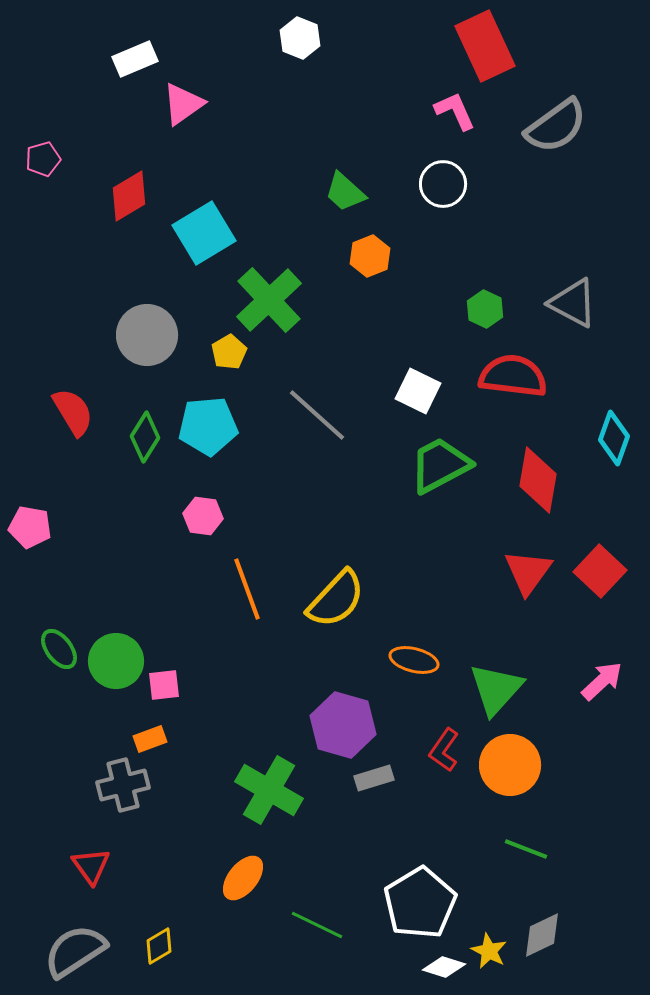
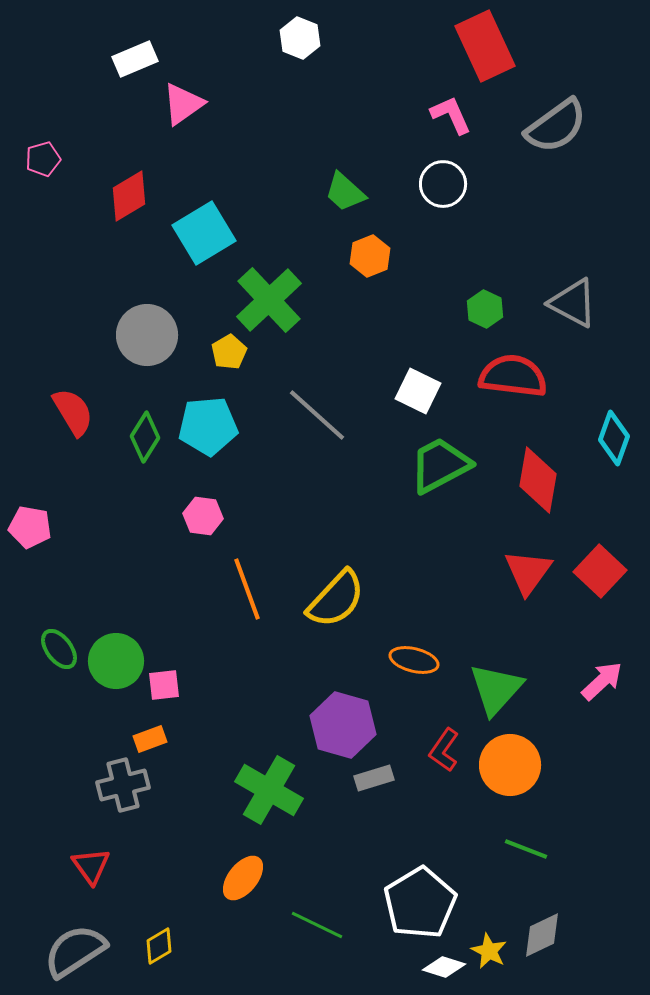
pink L-shape at (455, 111): moved 4 px left, 4 px down
